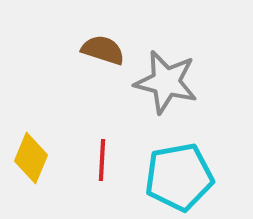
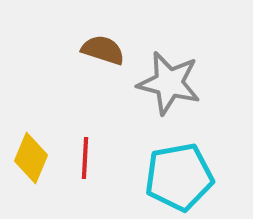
gray star: moved 3 px right, 1 px down
red line: moved 17 px left, 2 px up
